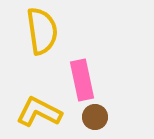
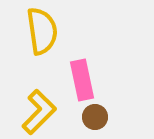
yellow L-shape: rotated 108 degrees clockwise
